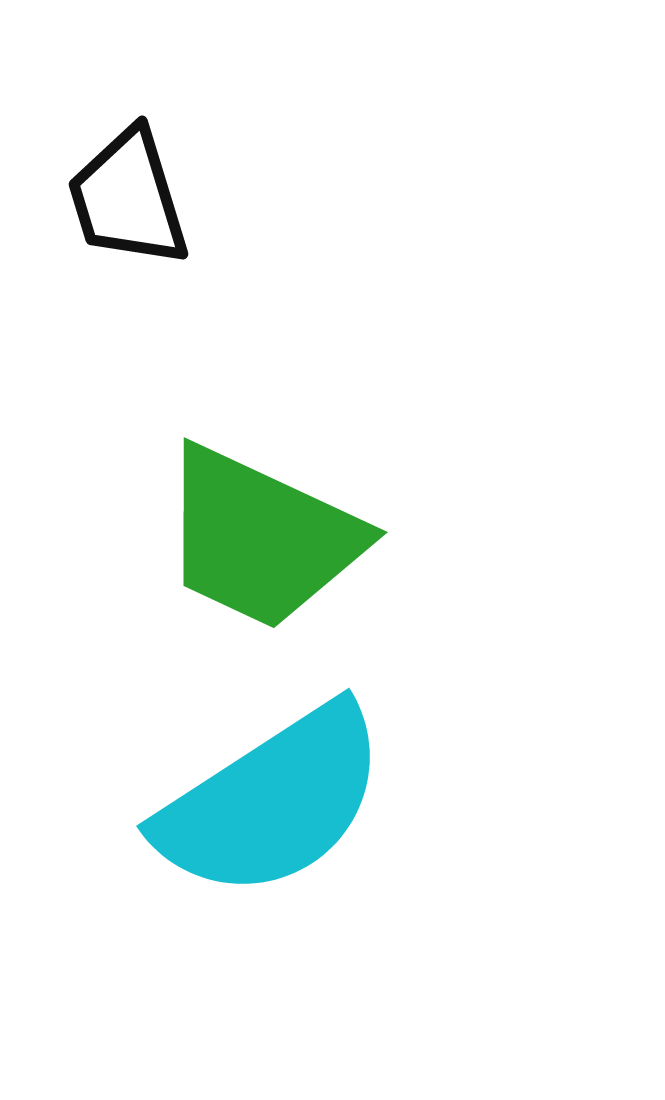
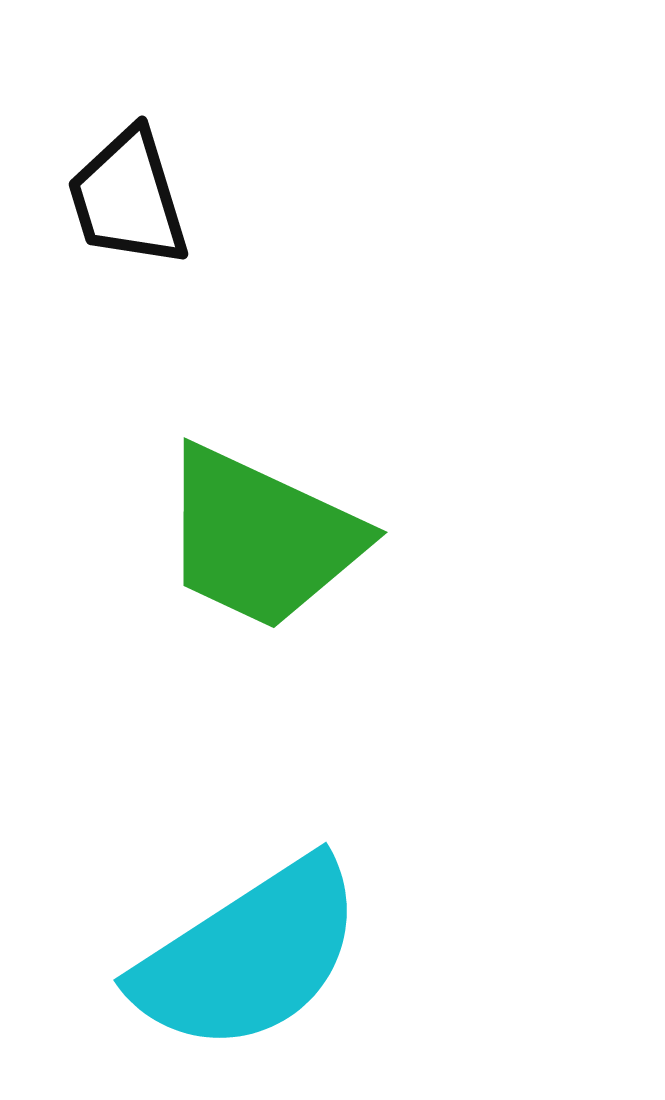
cyan semicircle: moved 23 px left, 154 px down
